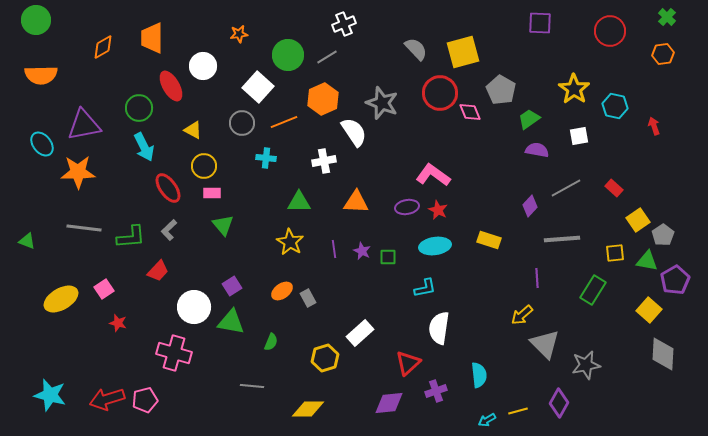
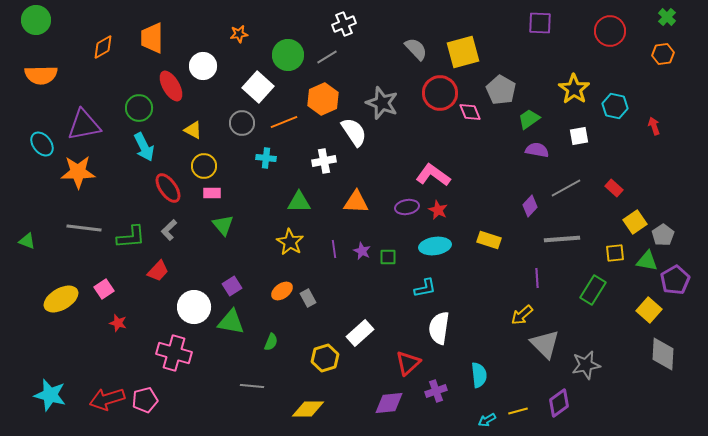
yellow square at (638, 220): moved 3 px left, 2 px down
purple diamond at (559, 403): rotated 24 degrees clockwise
